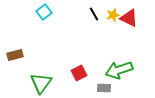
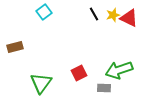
brown rectangle: moved 8 px up
